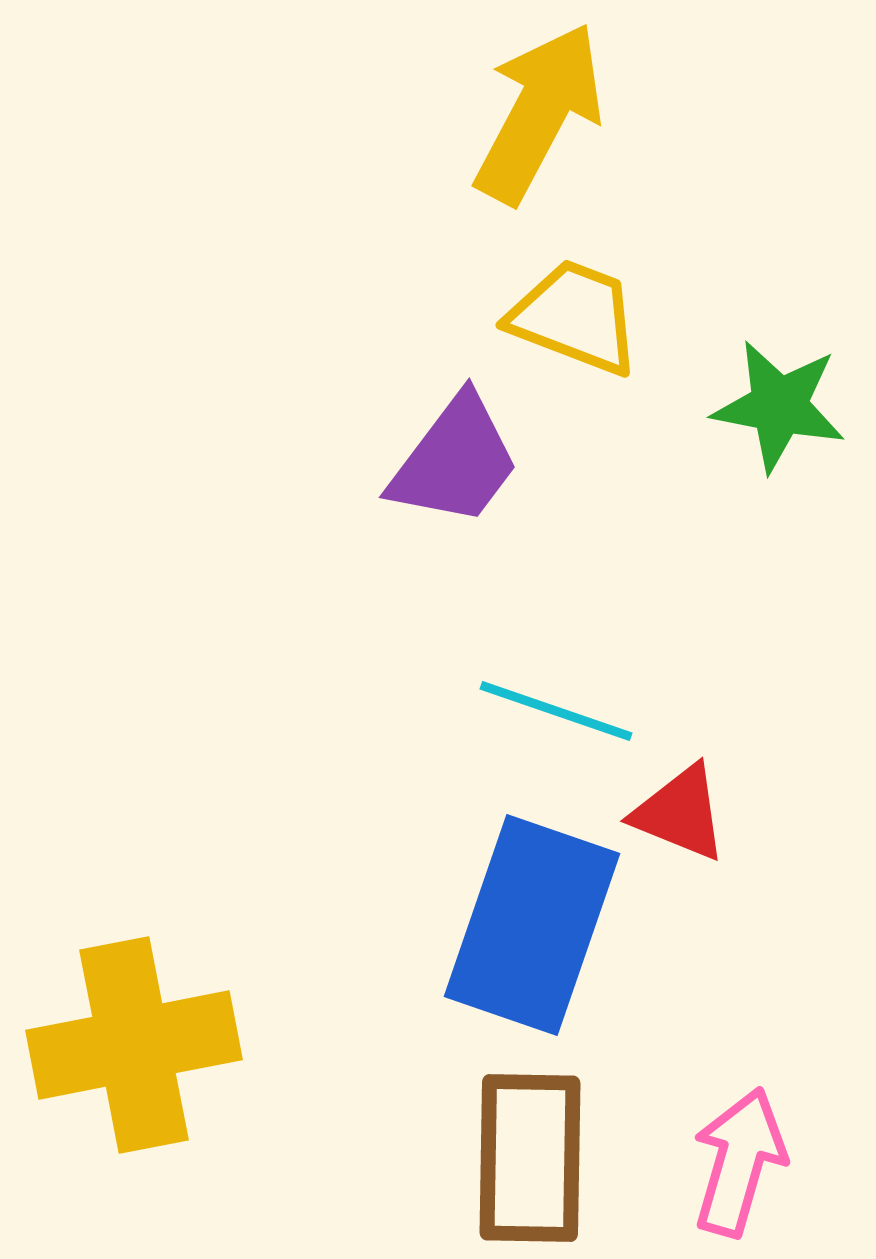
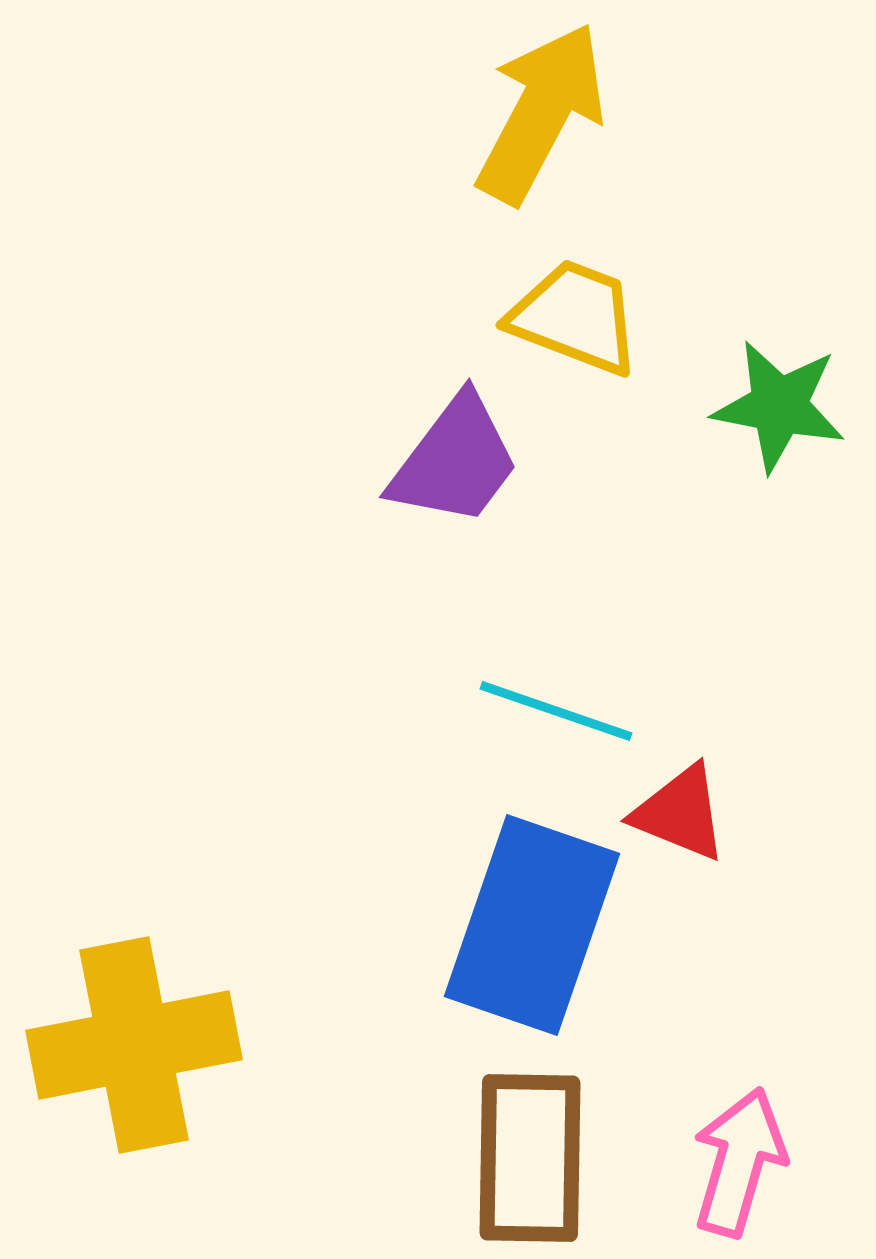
yellow arrow: moved 2 px right
